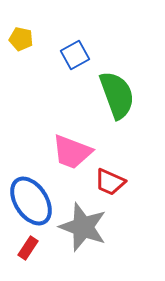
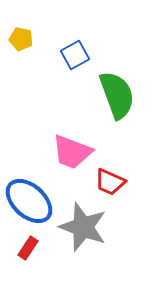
blue ellipse: moved 2 px left; rotated 15 degrees counterclockwise
